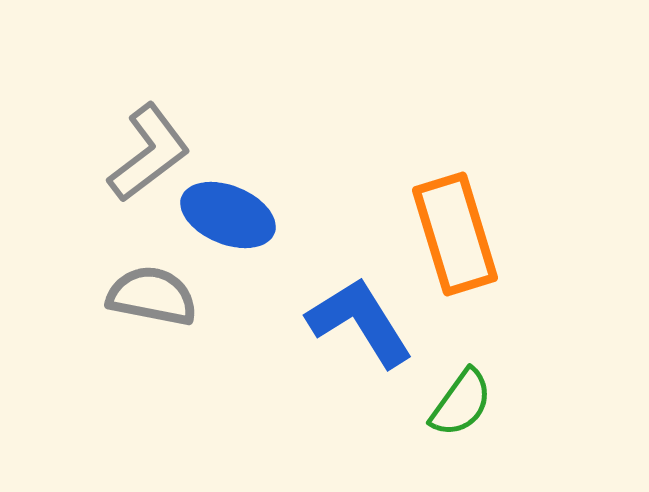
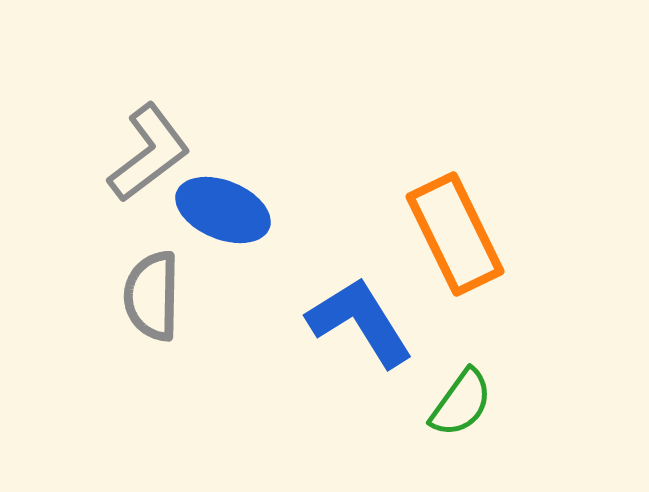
blue ellipse: moved 5 px left, 5 px up
orange rectangle: rotated 9 degrees counterclockwise
gray semicircle: rotated 100 degrees counterclockwise
